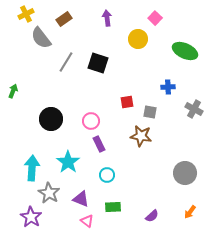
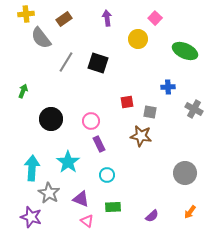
yellow cross: rotated 21 degrees clockwise
green arrow: moved 10 px right
purple star: rotated 15 degrees counterclockwise
